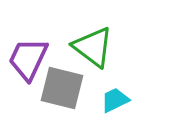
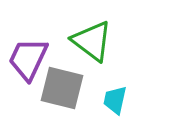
green triangle: moved 1 px left, 6 px up
cyan trapezoid: rotated 52 degrees counterclockwise
